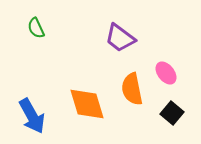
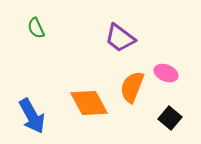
pink ellipse: rotated 30 degrees counterclockwise
orange semicircle: moved 2 px up; rotated 32 degrees clockwise
orange diamond: moved 2 px right, 1 px up; rotated 12 degrees counterclockwise
black square: moved 2 px left, 5 px down
